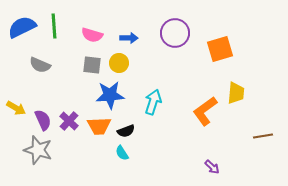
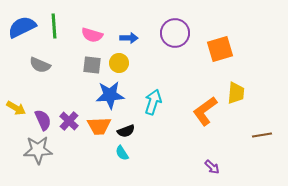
brown line: moved 1 px left, 1 px up
gray star: rotated 20 degrees counterclockwise
